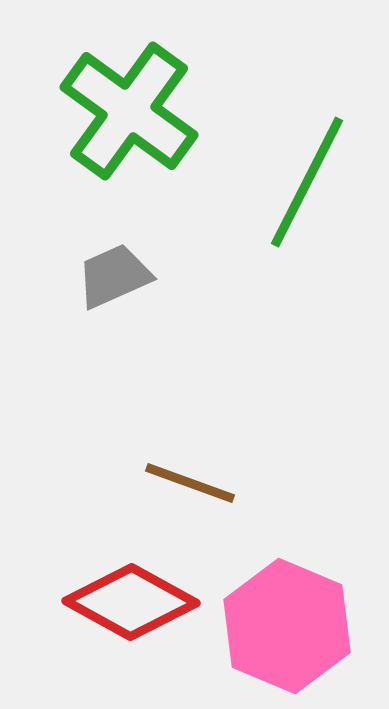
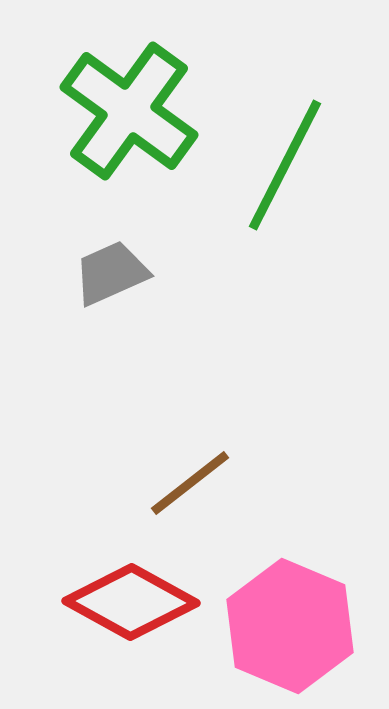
green line: moved 22 px left, 17 px up
gray trapezoid: moved 3 px left, 3 px up
brown line: rotated 58 degrees counterclockwise
pink hexagon: moved 3 px right
